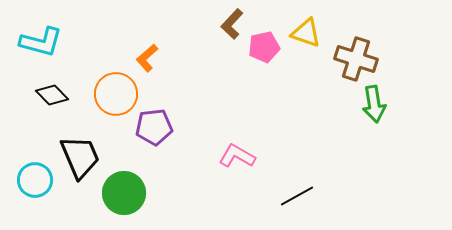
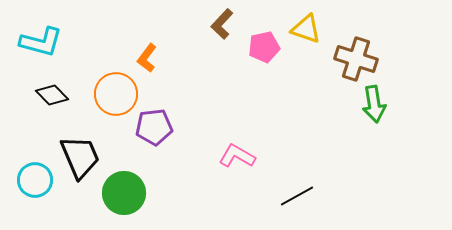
brown L-shape: moved 10 px left
yellow triangle: moved 4 px up
orange L-shape: rotated 12 degrees counterclockwise
